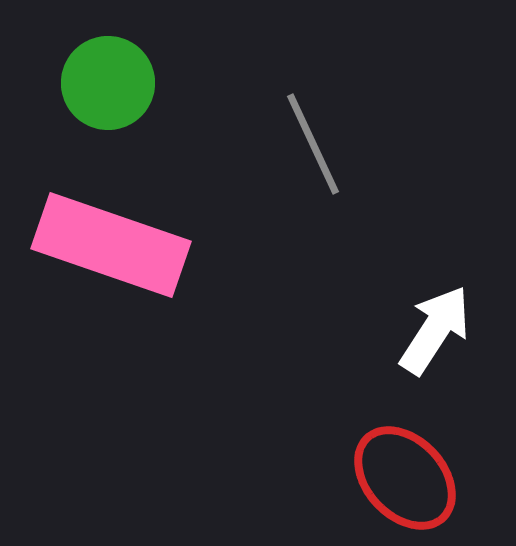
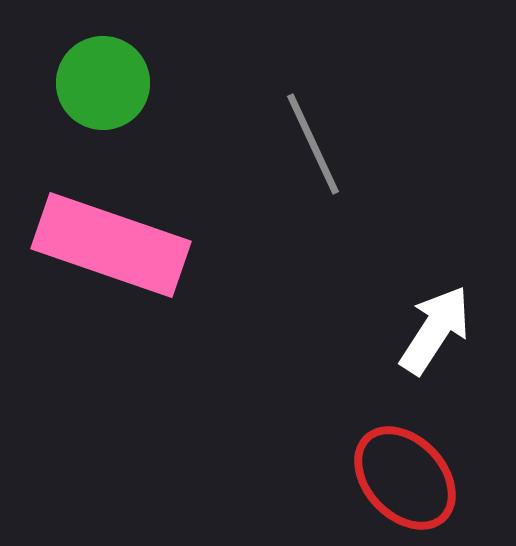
green circle: moved 5 px left
